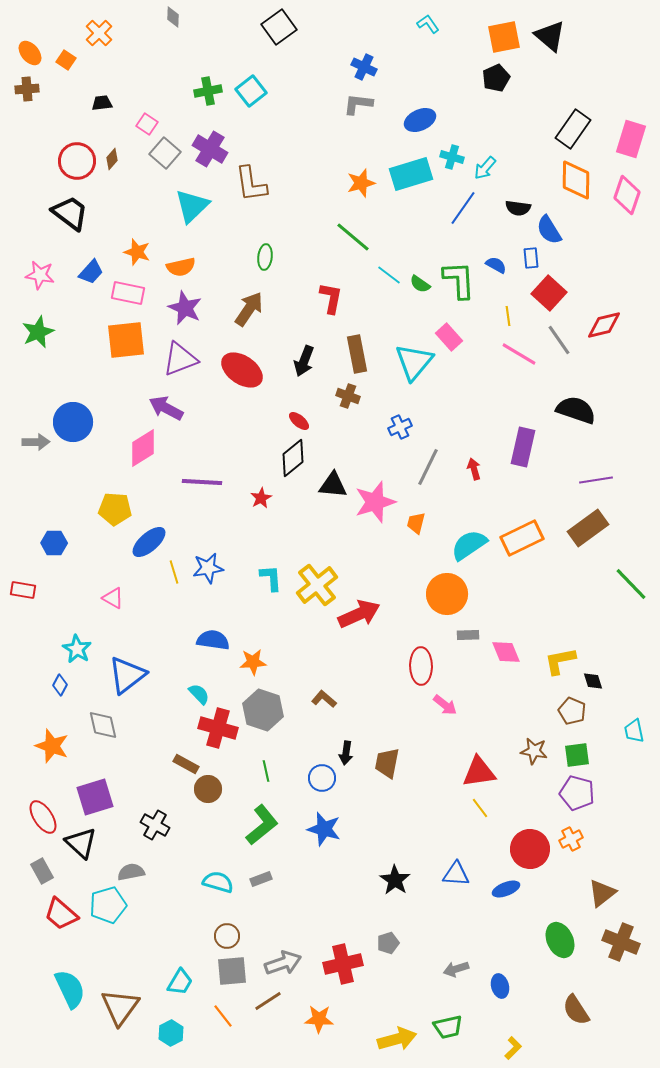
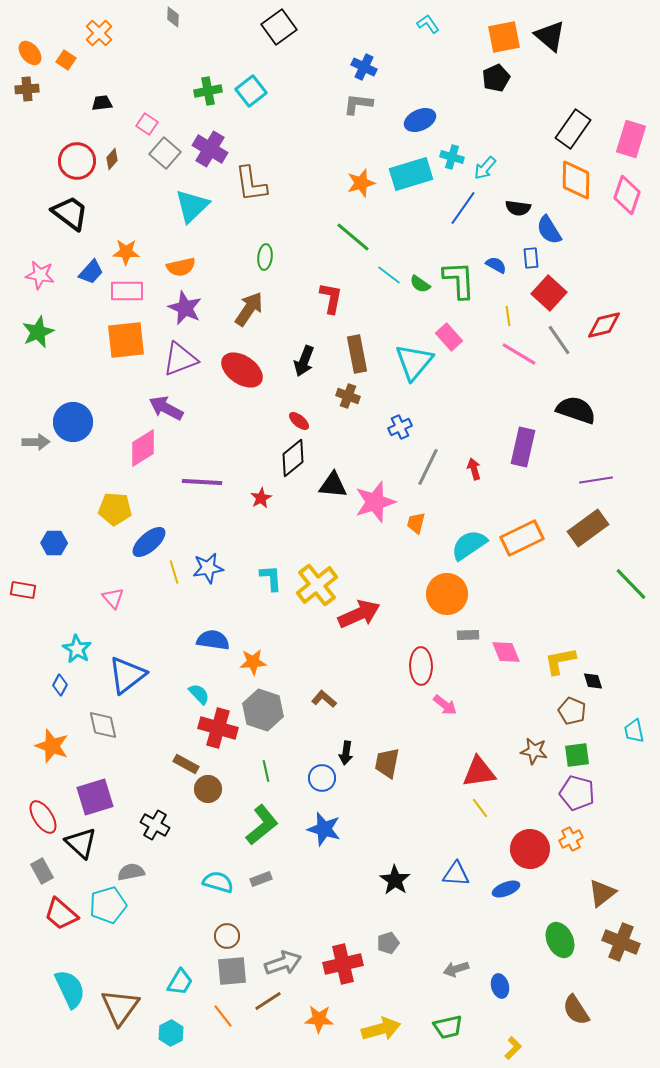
orange star at (137, 252): moved 11 px left; rotated 16 degrees counterclockwise
pink rectangle at (128, 293): moved 1 px left, 2 px up; rotated 12 degrees counterclockwise
pink triangle at (113, 598): rotated 20 degrees clockwise
yellow arrow at (397, 1039): moved 16 px left, 10 px up
